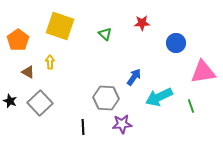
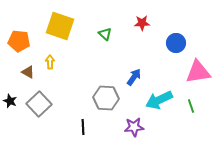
orange pentagon: moved 1 px right, 1 px down; rotated 30 degrees counterclockwise
pink triangle: moved 5 px left
cyan arrow: moved 3 px down
gray square: moved 1 px left, 1 px down
purple star: moved 12 px right, 3 px down
